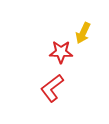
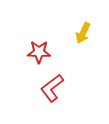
red star: moved 22 px left
